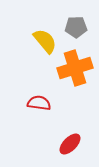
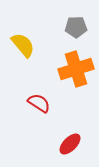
yellow semicircle: moved 22 px left, 4 px down
orange cross: moved 1 px right, 1 px down
red semicircle: rotated 25 degrees clockwise
